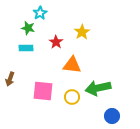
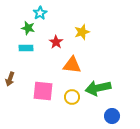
yellow star: rotated 14 degrees clockwise
